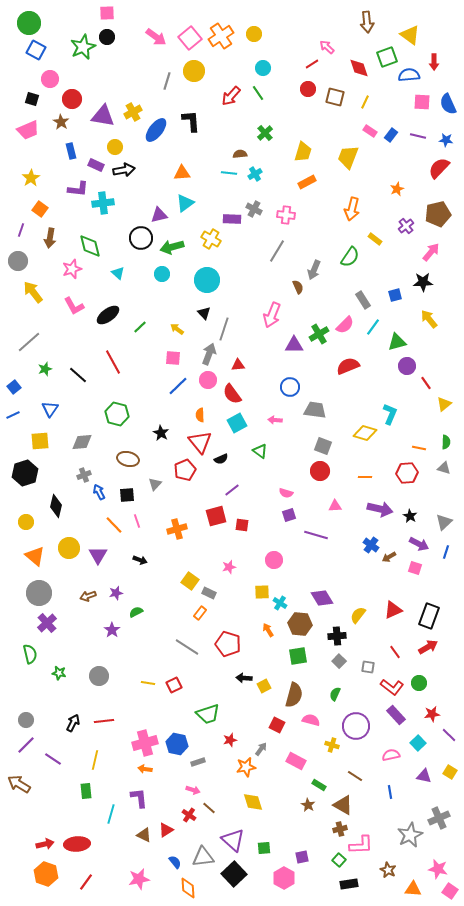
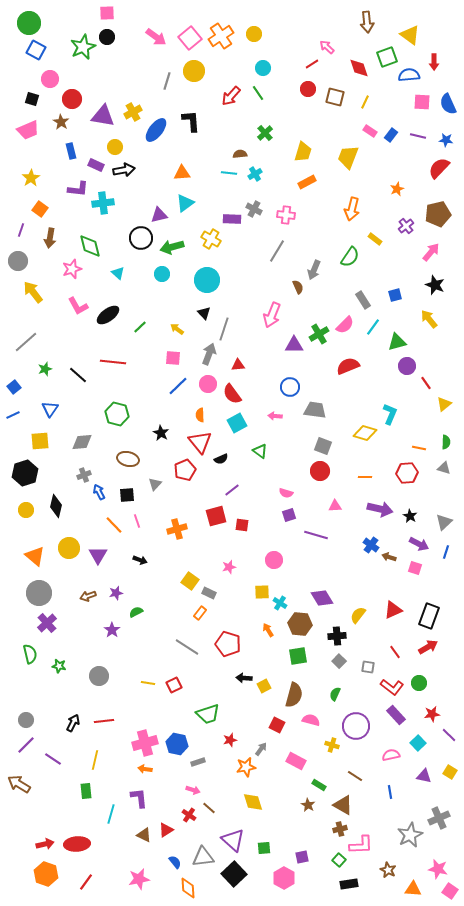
black star at (423, 282): moved 12 px right, 3 px down; rotated 24 degrees clockwise
pink L-shape at (74, 306): moved 4 px right
gray line at (29, 342): moved 3 px left
red line at (113, 362): rotated 55 degrees counterclockwise
pink circle at (208, 380): moved 4 px down
pink arrow at (275, 420): moved 4 px up
yellow circle at (26, 522): moved 12 px up
brown arrow at (389, 557): rotated 48 degrees clockwise
green star at (59, 673): moved 7 px up
